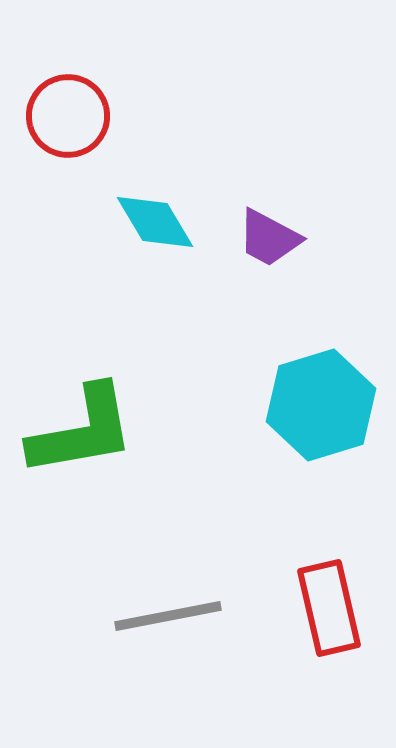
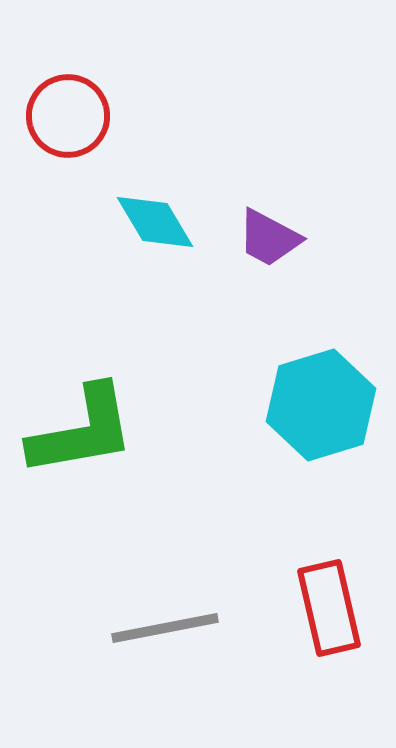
gray line: moved 3 px left, 12 px down
